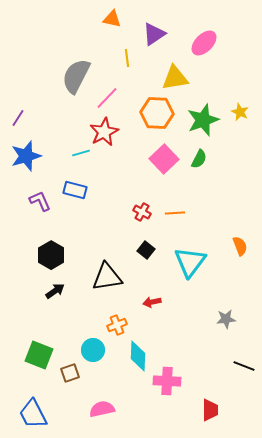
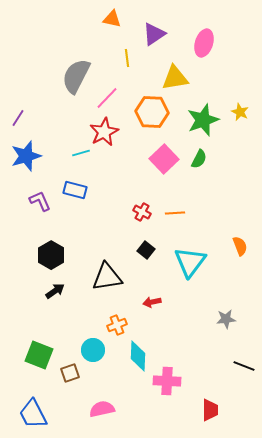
pink ellipse: rotated 28 degrees counterclockwise
orange hexagon: moved 5 px left, 1 px up
